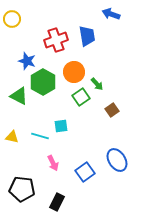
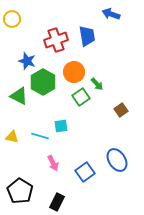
brown square: moved 9 px right
black pentagon: moved 2 px left, 2 px down; rotated 25 degrees clockwise
